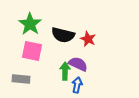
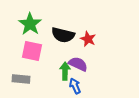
blue arrow: moved 2 px left, 1 px down; rotated 35 degrees counterclockwise
